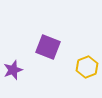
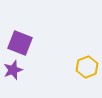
purple square: moved 28 px left, 4 px up
